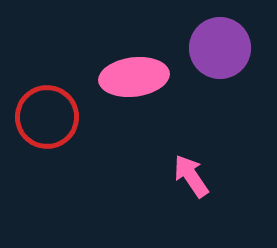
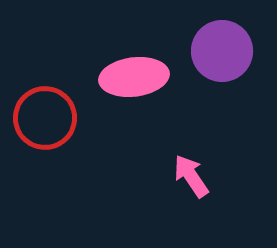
purple circle: moved 2 px right, 3 px down
red circle: moved 2 px left, 1 px down
